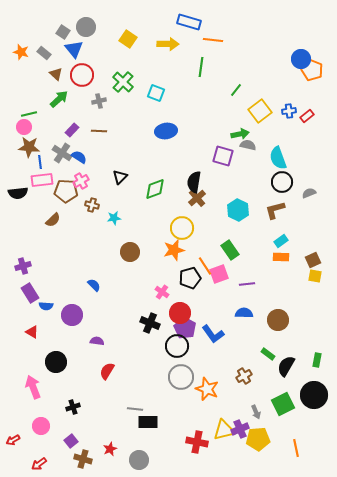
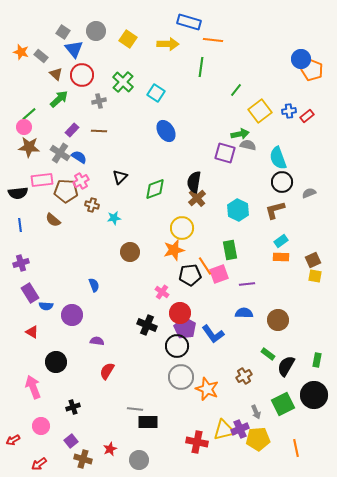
gray circle at (86, 27): moved 10 px right, 4 px down
gray rectangle at (44, 53): moved 3 px left, 3 px down
cyan square at (156, 93): rotated 12 degrees clockwise
green line at (29, 114): rotated 28 degrees counterclockwise
blue ellipse at (166, 131): rotated 65 degrees clockwise
gray cross at (62, 153): moved 2 px left
purple square at (223, 156): moved 2 px right, 3 px up
blue line at (40, 162): moved 20 px left, 63 px down
brown semicircle at (53, 220): rotated 84 degrees clockwise
green rectangle at (230, 250): rotated 24 degrees clockwise
purple cross at (23, 266): moved 2 px left, 3 px up
black pentagon at (190, 278): moved 3 px up; rotated 10 degrees clockwise
blue semicircle at (94, 285): rotated 24 degrees clockwise
black cross at (150, 323): moved 3 px left, 2 px down
